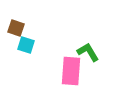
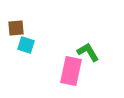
brown square: rotated 24 degrees counterclockwise
pink rectangle: rotated 8 degrees clockwise
